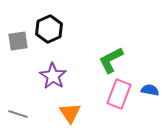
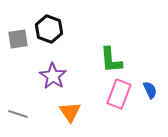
black hexagon: rotated 16 degrees counterclockwise
gray square: moved 2 px up
green L-shape: rotated 68 degrees counterclockwise
blue semicircle: rotated 54 degrees clockwise
orange triangle: moved 1 px up
